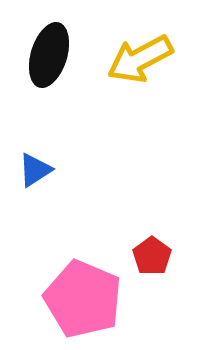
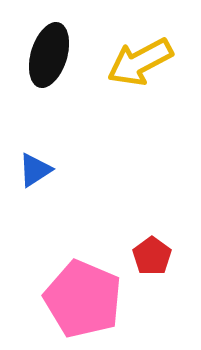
yellow arrow: moved 3 px down
